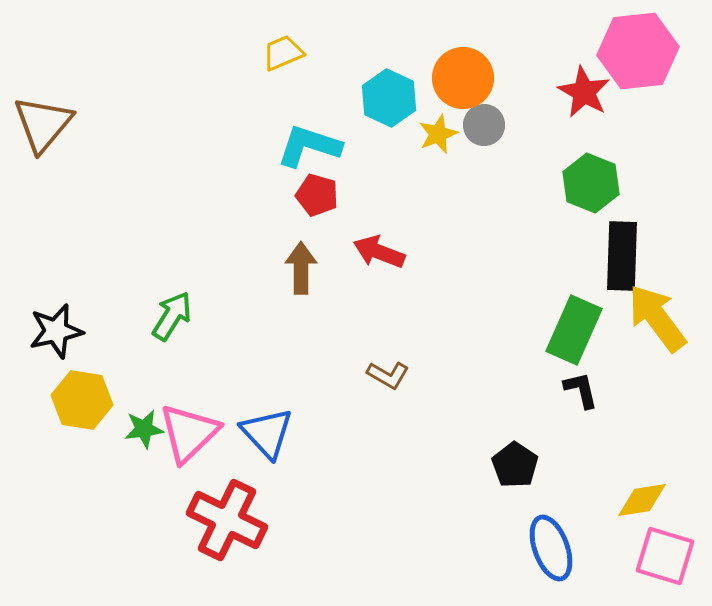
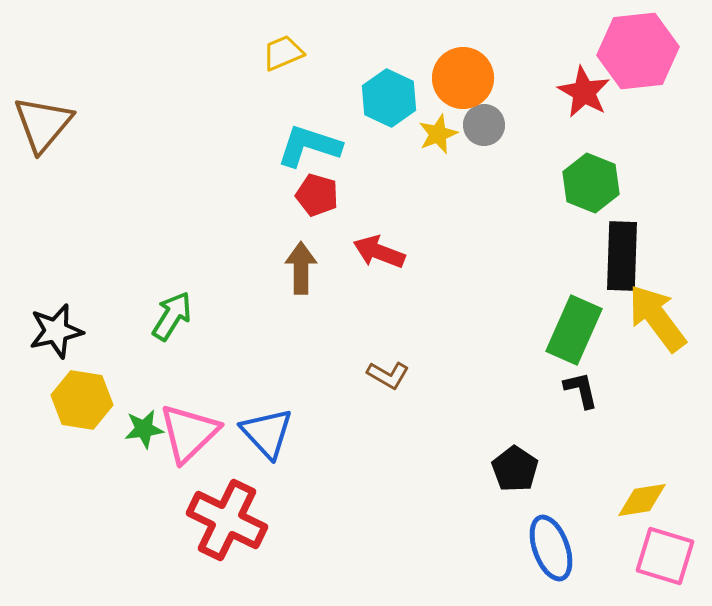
black pentagon: moved 4 px down
